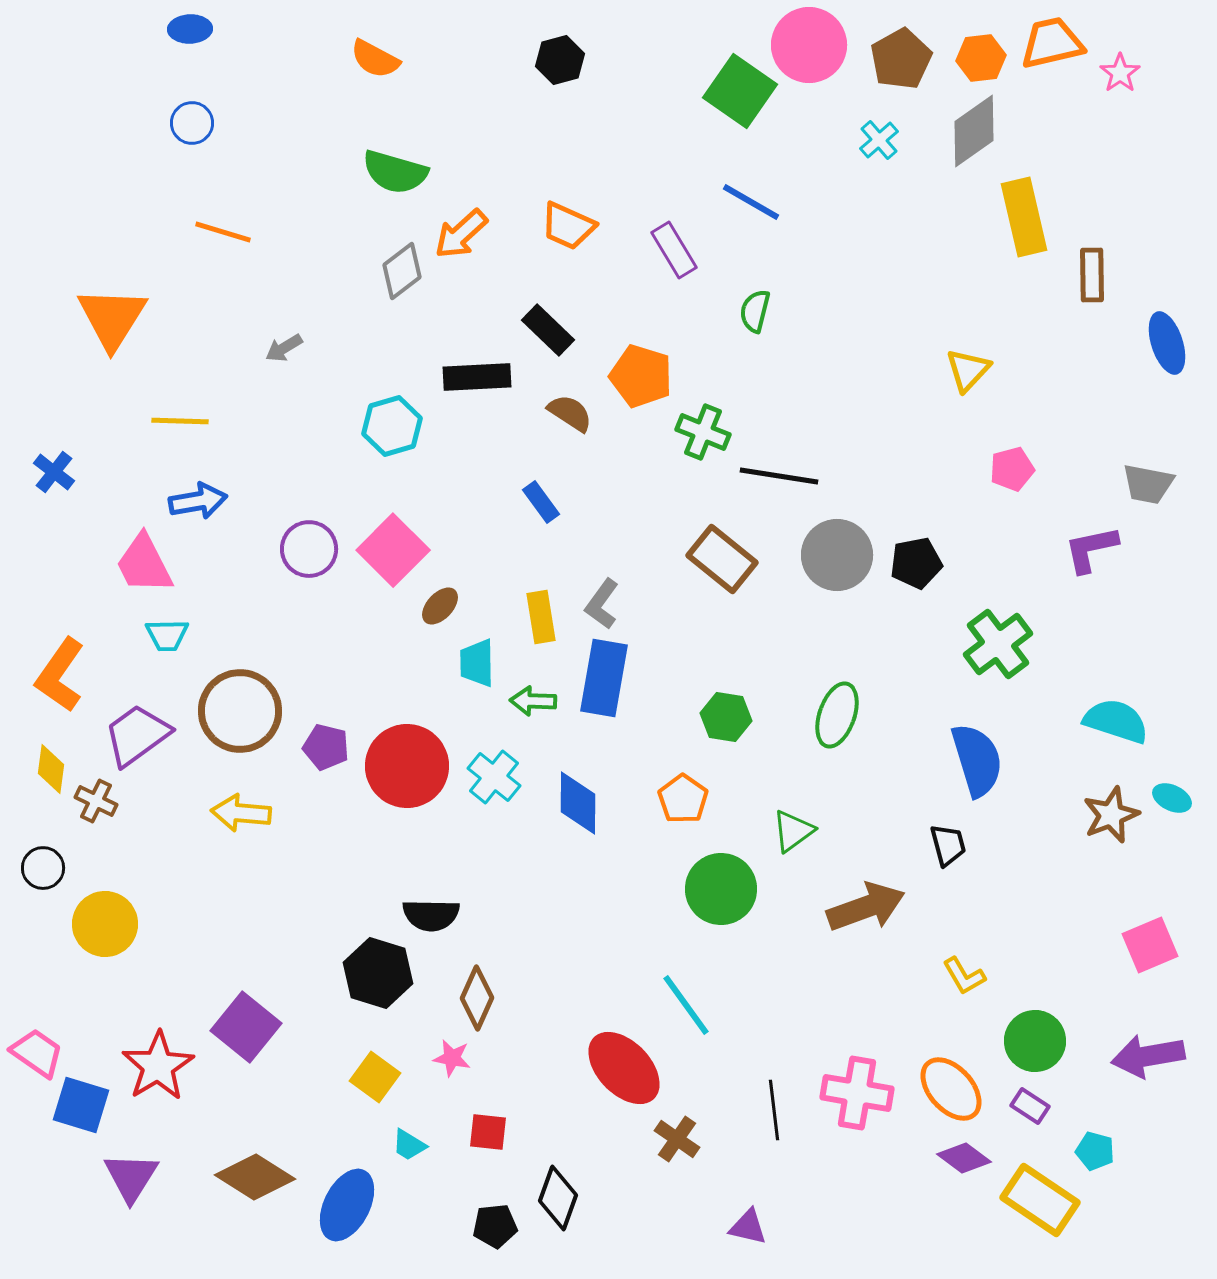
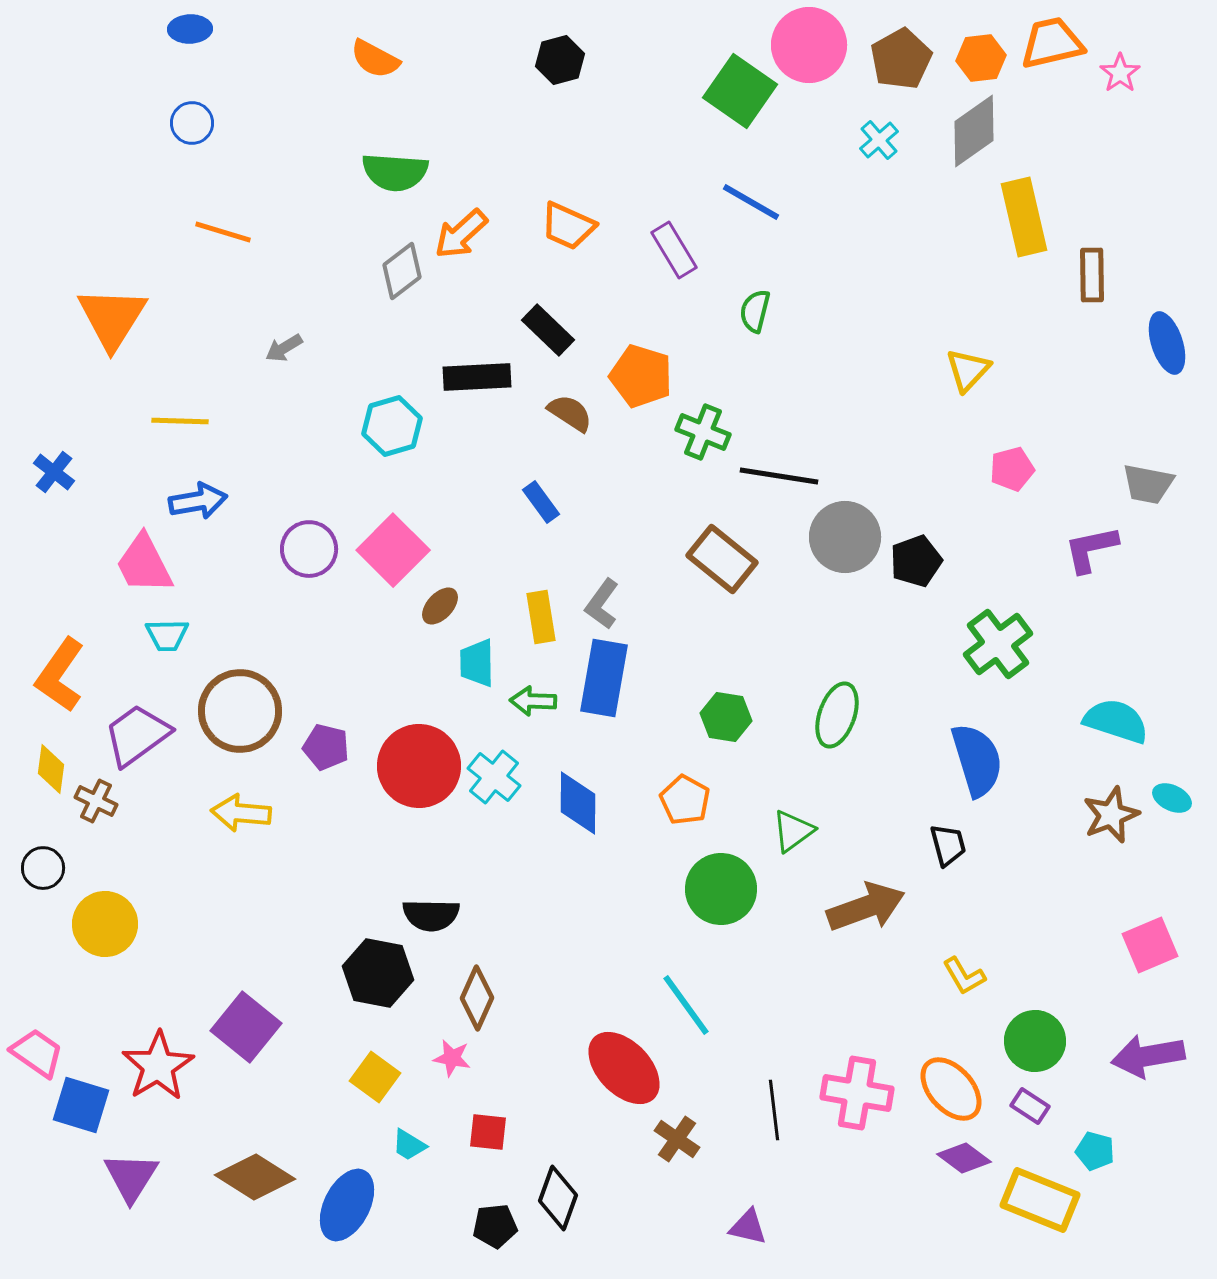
green semicircle at (395, 172): rotated 12 degrees counterclockwise
gray circle at (837, 555): moved 8 px right, 18 px up
black pentagon at (916, 563): moved 2 px up; rotated 9 degrees counterclockwise
red circle at (407, 766): moved 12 px right
orange pentagon at (683, 799): moved 2 px right, 1 px down; rotated 6 degrees counterclockwise
black hexagon at (378, 973): rotated 6 degrees counterclockwise
yellow rectangle at (1040, 1200): rotated 12 degrees counterclockwise
